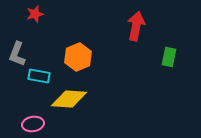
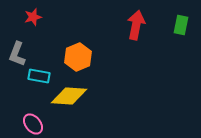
red star: moved 2 px left, 3 px down
red arrow: moved 1 px up
green rectangle: moved 12 px right, 32 px up
yellow diamond: moved 3 px up
pink ellipse: rotated 60 degrees clockwise
